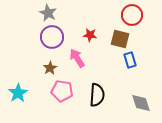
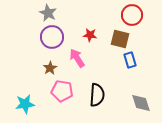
cyan star: moved 7 px right, 11 px down; rotated 24 degrees clockwise
